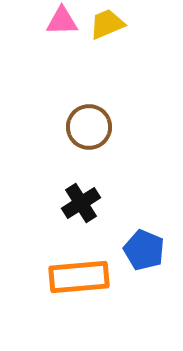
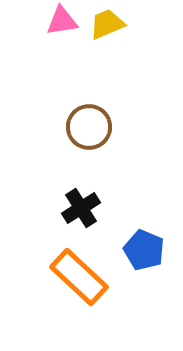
pink triangle: rotated 8 degrees counterclockwise
black cross: moved 5 px down
orange rectangle: rotated 48 degrees clockwise
